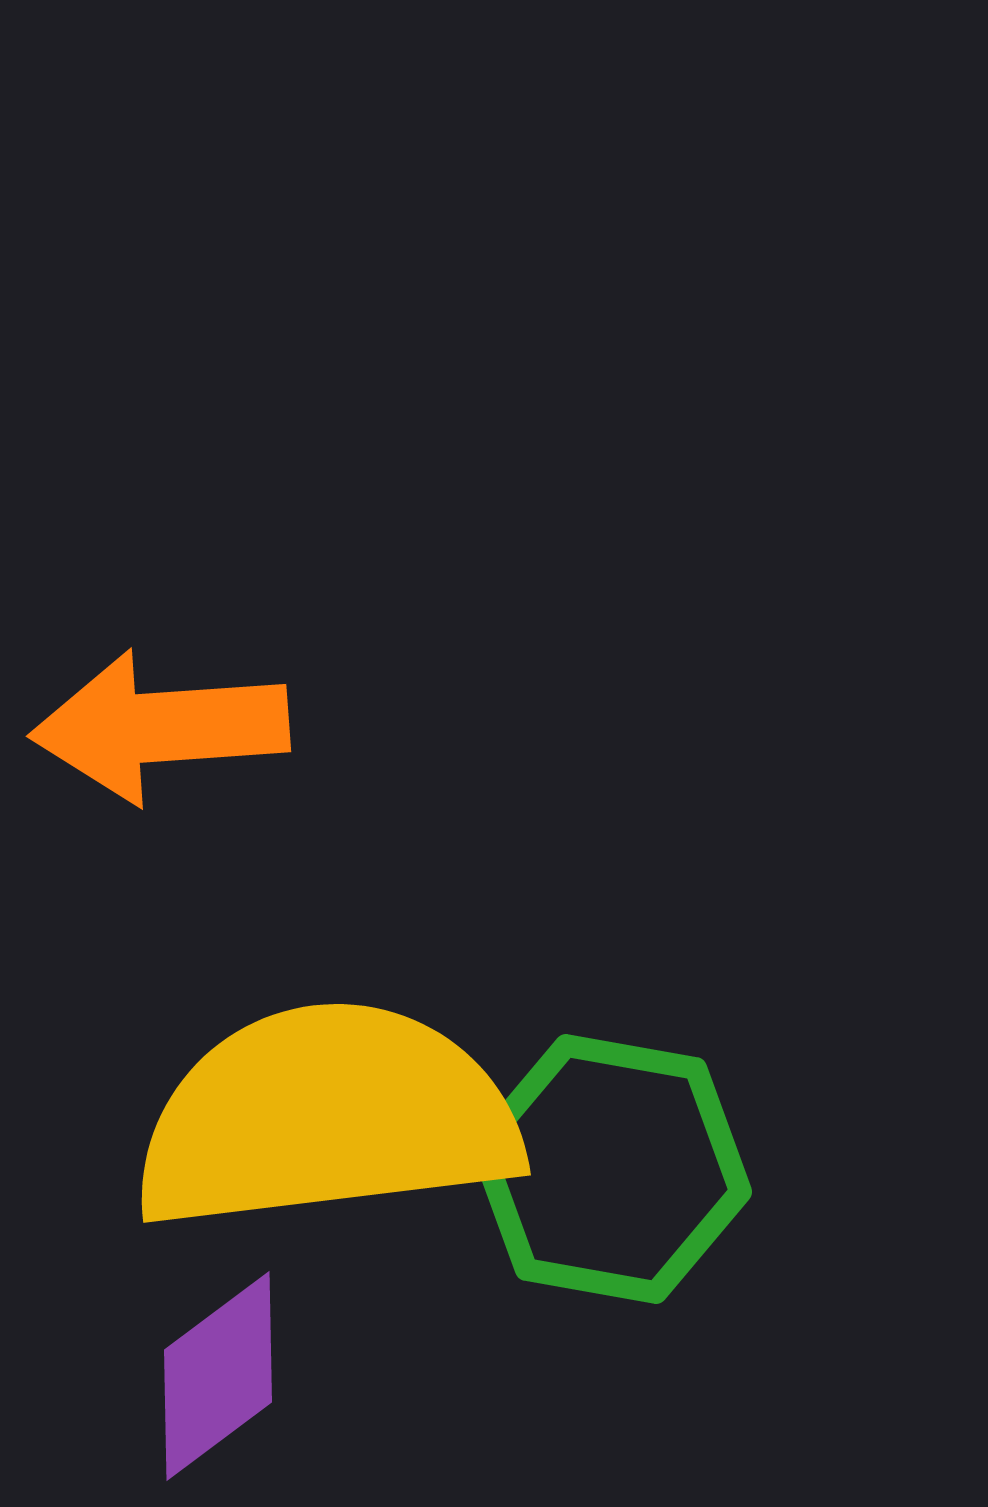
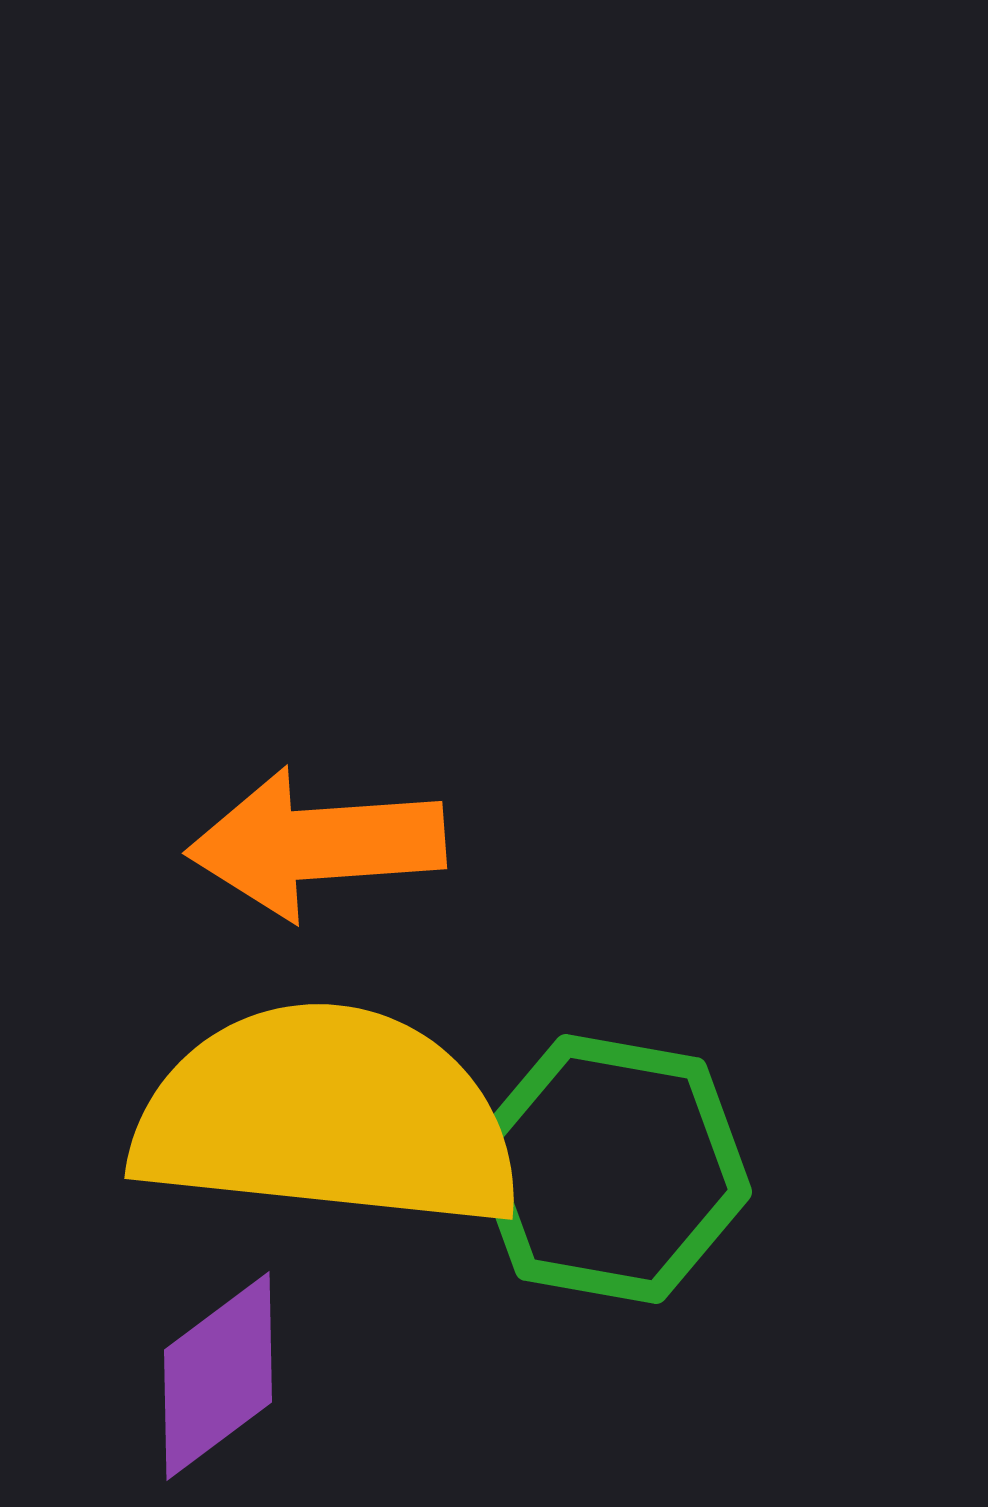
orange arrow: moved 156 px right, 117 px down
yellow semicircle: rotated 13 degrees clockwise
